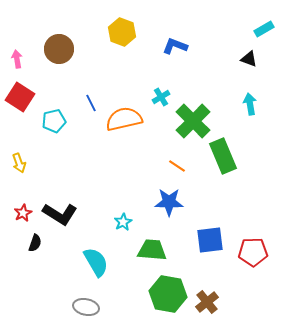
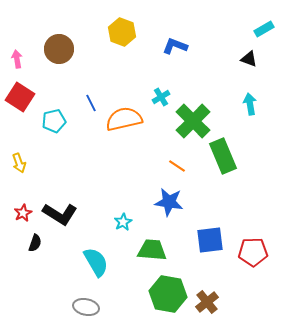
blue star: rotated 8 degrees clockwise
